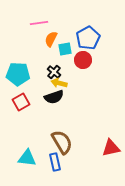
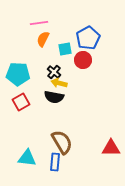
orange semicircle: moved 8 px left
black semicircle: rotated 30 degrees clockwise
red triangle: rotated 12 degrees clockwise
blue rectangle: rotated 18 degrees clockwise
